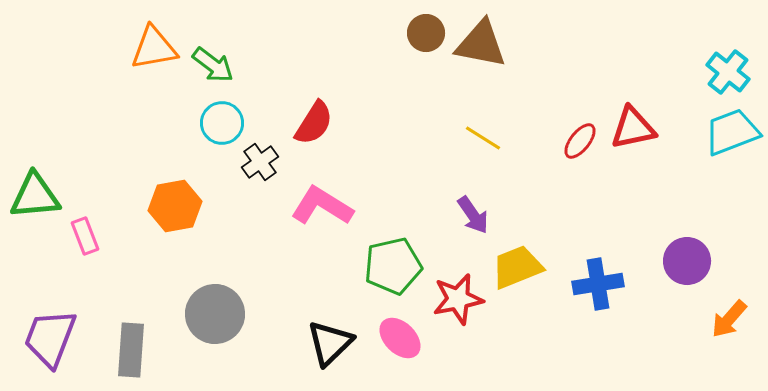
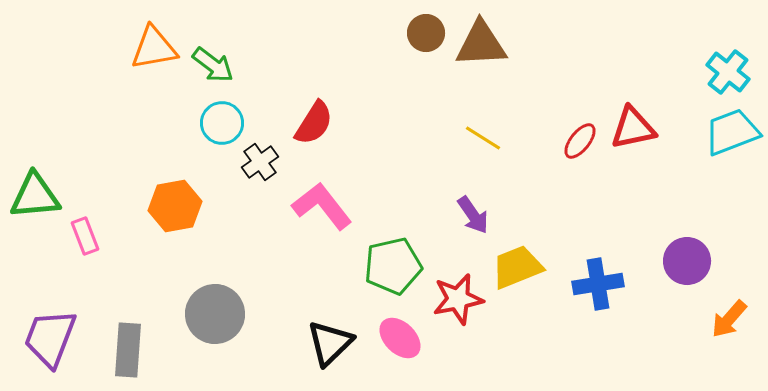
brown triangle: rotated 14 degrees counterclockwise
pink L-shape: rotated 20 degrees clockwise
gray rectangle: moved 3 px left
